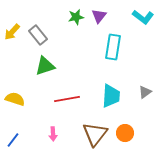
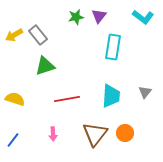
yellow arrow: moved 2 px right, 3 px down; rotated 18 degrees clockwise
gray triangle: rotated 16 degrees counterclockwise
